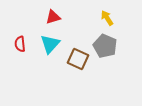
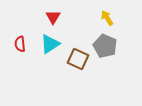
red triangle: rotated 42 degrees counterclockwise
cyan triangle: rotated 15 degrees clockwise
